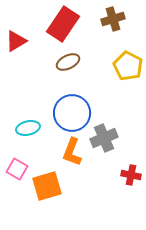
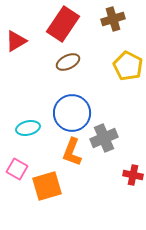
red cross: moved 2 px right
